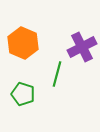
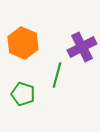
green line: moved 1 px down
